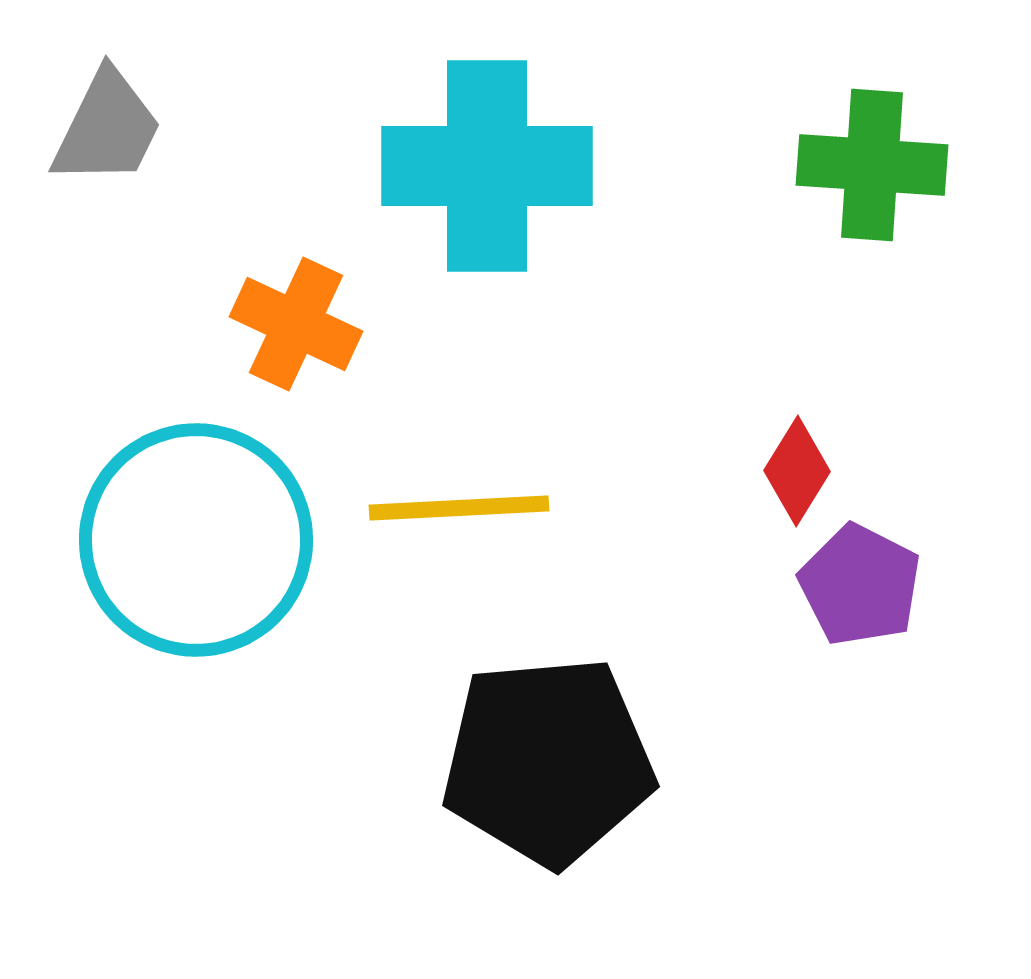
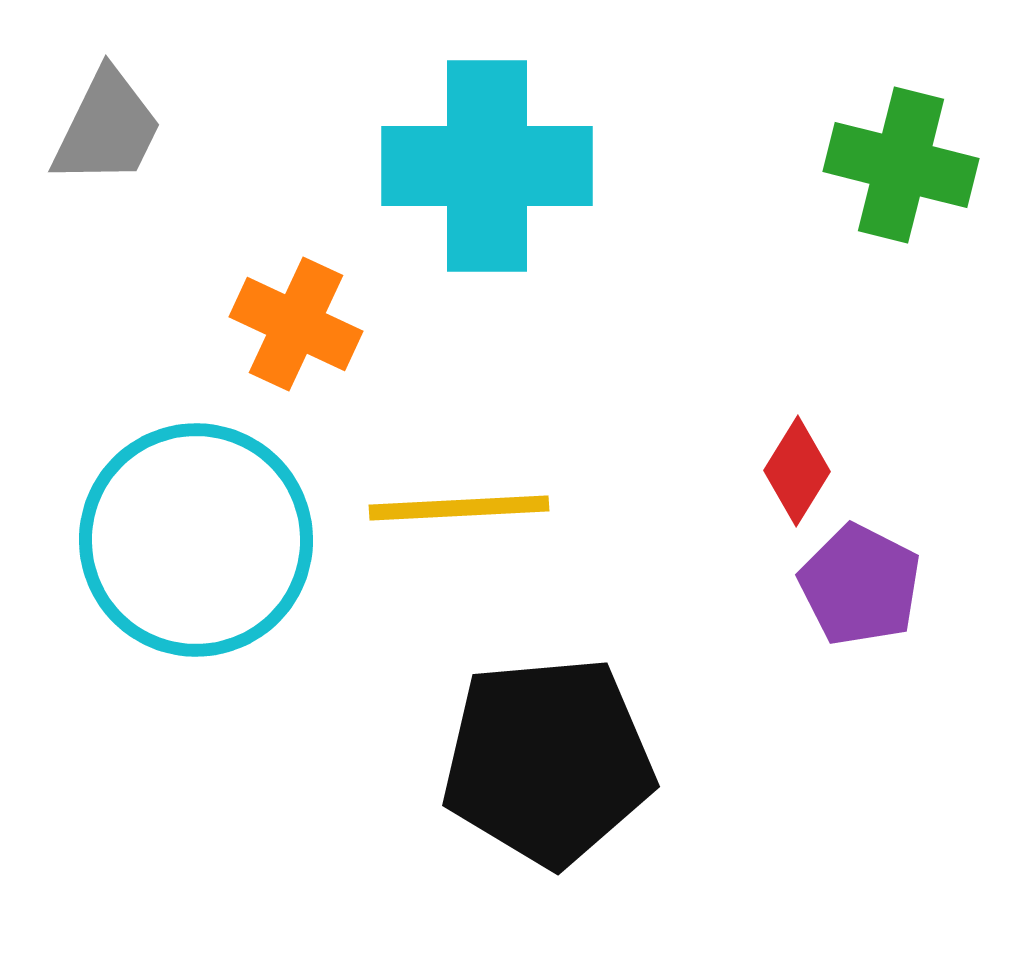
green cross: moved 29 px right; rotated 10 degrees clockwise
